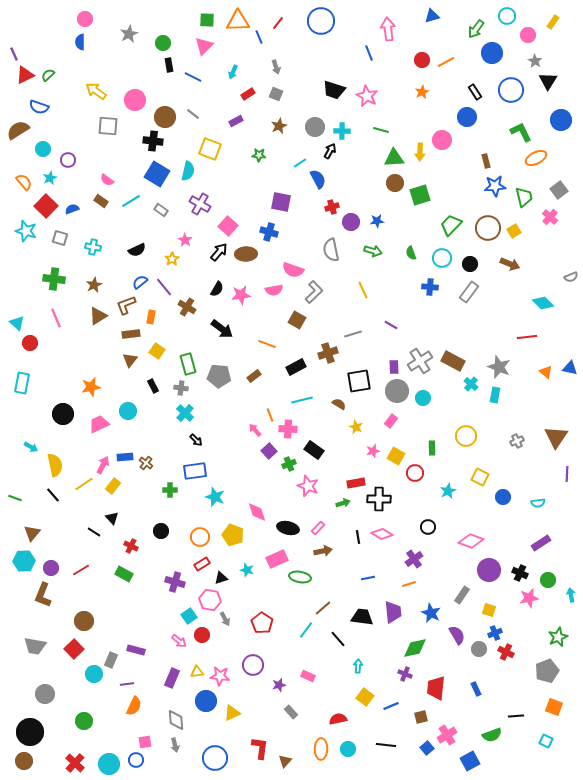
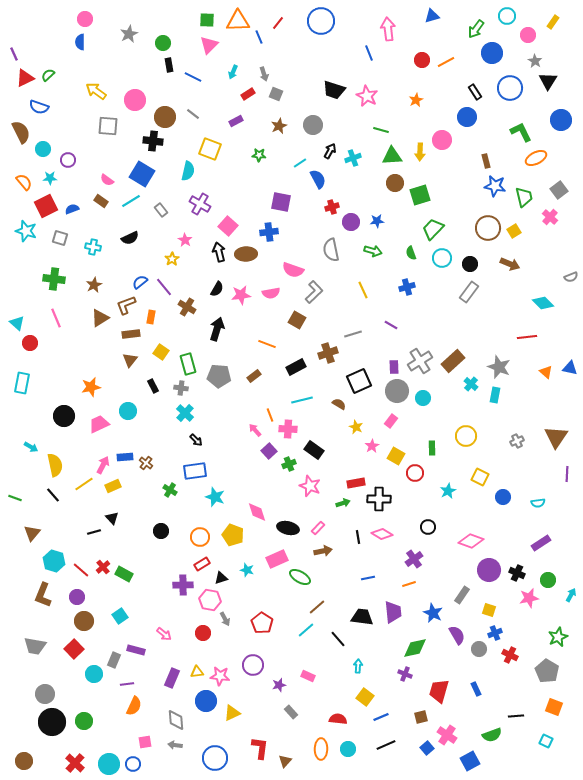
pink triangle at (204, 46): moved 5 px right, 1 px up
gray arrow at (276, 67): moved 12 px left, 7 px down
red triangle at (25, 75): moved 3 px down
blue circle at (511, 90): moved 1 px left, 2 px up
orange star at (422, 92): moved 6 px left, 8 px down
gray circle at (315, 127): moved 2 px left, 2 px up
brown semicircle at (18, 130): moved 3 px right, 2 px down; rotated 95 degrees clockwise
cyan cross at (342, 131): moved 11 px right, 27 px down; rotated 21 degrees counterclockwise
green triangle at (394, 158): moved 2 px left, 2 px up
blue square at (157, 174): moved 15 px left
cyan star at (50, 178): rotated 24 degrees clockwise
blue star at (495, 186): rotated 15 degrees clockwise
red square at (46, 206): rotated 20 degrees clockwise
gray rectangle at (161, 210): rotated 16 degrees clockwise
green trapezoid at (451, 225): moved 18 px left, 4 px down
blue cross at (269, 232): rotated 24 degrees counterclockwise
black semicircle at (137, 250): moved 7 px left, 12 px up
black arrow at (219, 252): rotated 54 degrees counterclockwise
blue cross at (430, 287): moved 23 px left; rotated 21 degrees counterclockwise
pink semicircle at (274, 290): moved 3 px left, 3 px down
brown triangle at (98, 316): moved 2 px right, 2 px down
black arrow at (222, 329): moved 5 px left; rotated 110 degrees counterclockwise
yellow square at (157, 351): moved 4 px right, 1 px down
brown rectangle at (453, 361): rotated 70 degrees counterclockwise
black square at (359, 381): rotated 15 degrees counterclockwise
black circle at (63, 414): moved 1 px right, 2 px down
pink star at (373, 451): moved 1 px left, 5 px up; rotated 16 degrees counterclockwise
yellow rectangle at (113, 486): rotated 28 degrees clockwise
pink star at (308, 486): moved 2 px right
green cross at (170, 490): rotated 32 degrees clockwise
black line at (94, 532): rotated 48 degrees counterclockwise
red cross at (131, 546): moved 28 px left, 21 px down; rotated 24 degrees clockwise
cyan hexagon at (24, 561): moved 30 px right; rotated 20 degrees clockwise
purple circle at (51, 568): moved 26 px right, 29 px down
red line at (81, 570): rotated 72 degrees clockwise
black cross at (520, 573): moved 3 px left
green ellipse at (300, 577): rotated 20 degrees clockwise
purple cross at (175, 582): moved 8 px right, 3 px down; rotated 18 degrees counterclockwise
cyan arrow at (571, 595): rotated 40 degrees clockwise
brown line at (323, 608): moved 6 px left, 1 px up
blue star at (431, 613): moved 2 px right
cyan square at (189, 616): moved 69 px left
cyan line at (306, 630): rotated 12 degrees clockwise
red circle at (202, 635): moved 1 px right, 2 px up
pink arrow at (179, 641): moved 15 px left, 7 px up
red cross at (506, 652): moved 4 px right, 3 px down
gray rectangle at (111, 660): moved 3 px right
gray pentagon at (547, 671): rotated 20 degrees counterclockwise
red trapezoid at (436, 688): moved 3 px right, 3 px down; rotated 10 degrees clockwise
blue line at (391, 706): moved 10 px left, 11 px down
red semicircle at (338, 719): rotated 18 degrees clockwise
black circle at (30, 732): moved 22 px right, 10 px up
pink cross at (447, 735): rotated 24 degrees counterclockwise
gray arrow at (175, 745): rotated 112 degrees clockwise
black line at (386, 745): rotated 30 degrees counterclockwise
blue circle at (136, 760): moved 3 px left, 4 px down
